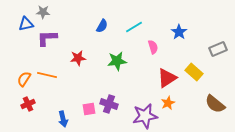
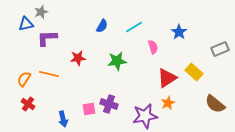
gray star: moved 2 px left; rotated 24 degrees counterclockwise
gray rectangle: moved 2 px right
orange line: moved 2 px right, 1 px up
red cross: rotated 32 degrees counterclockwise
